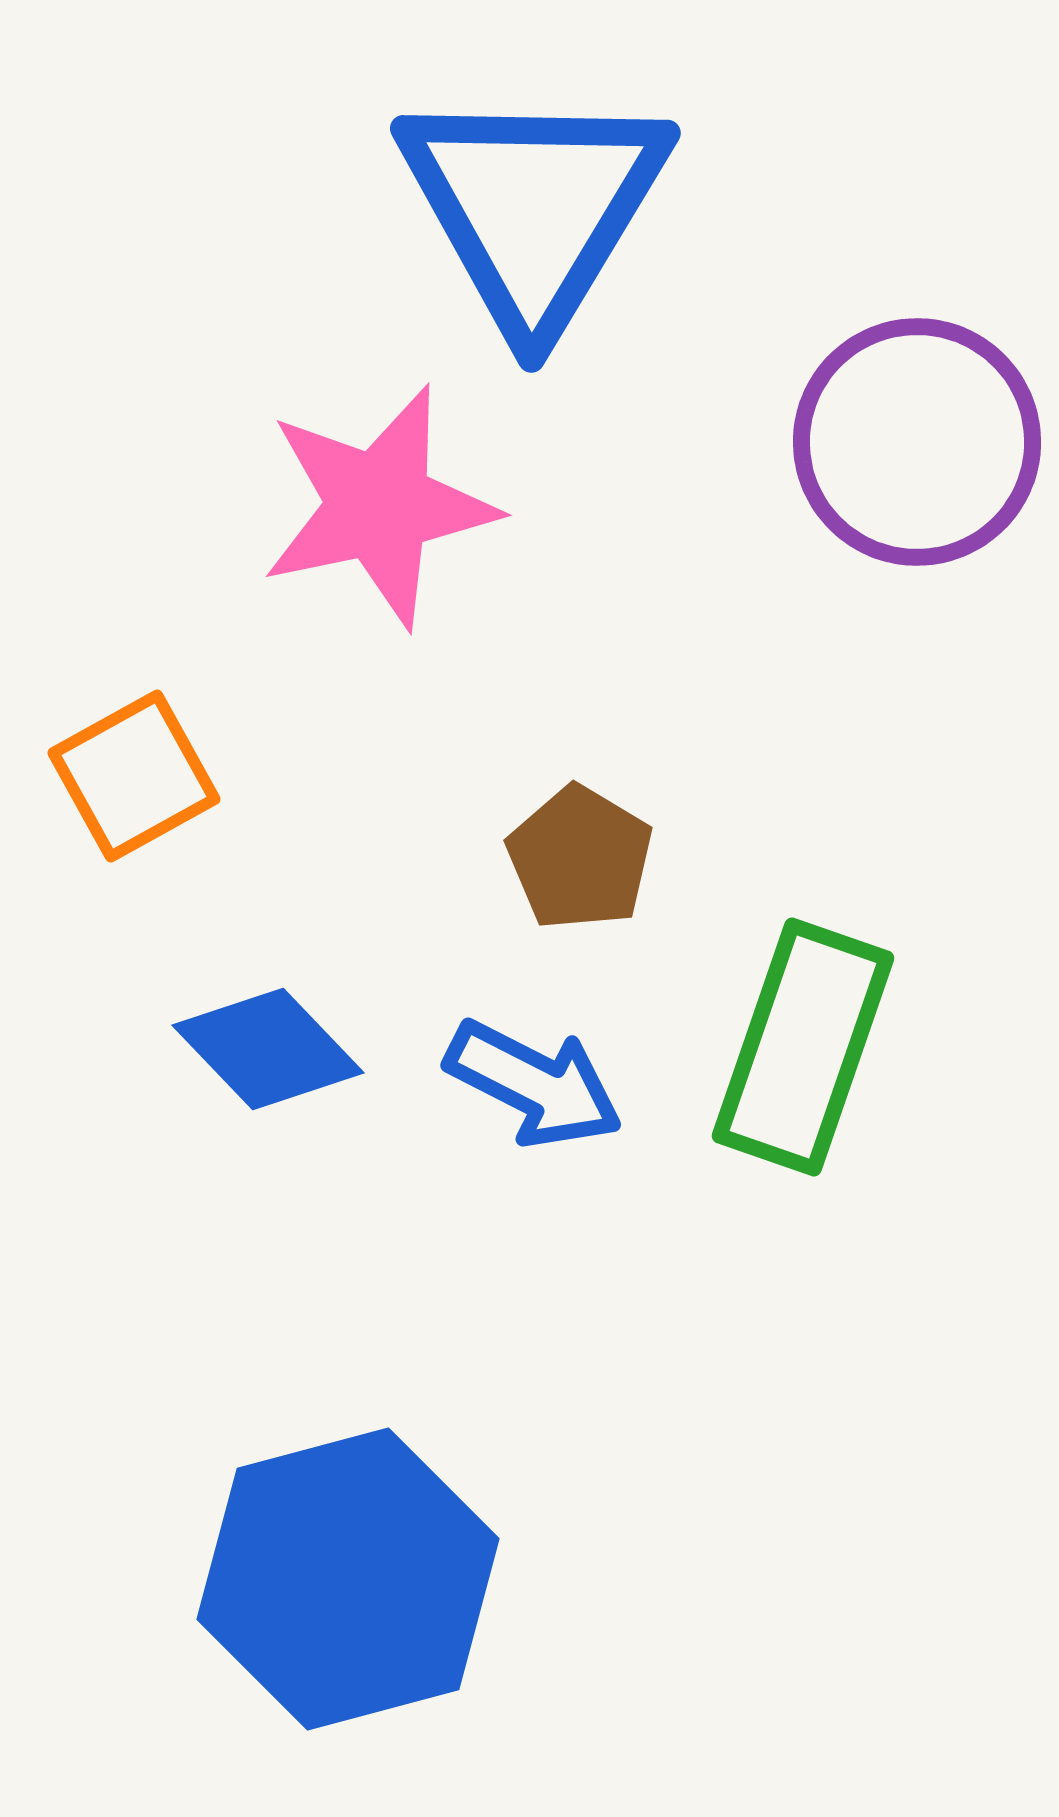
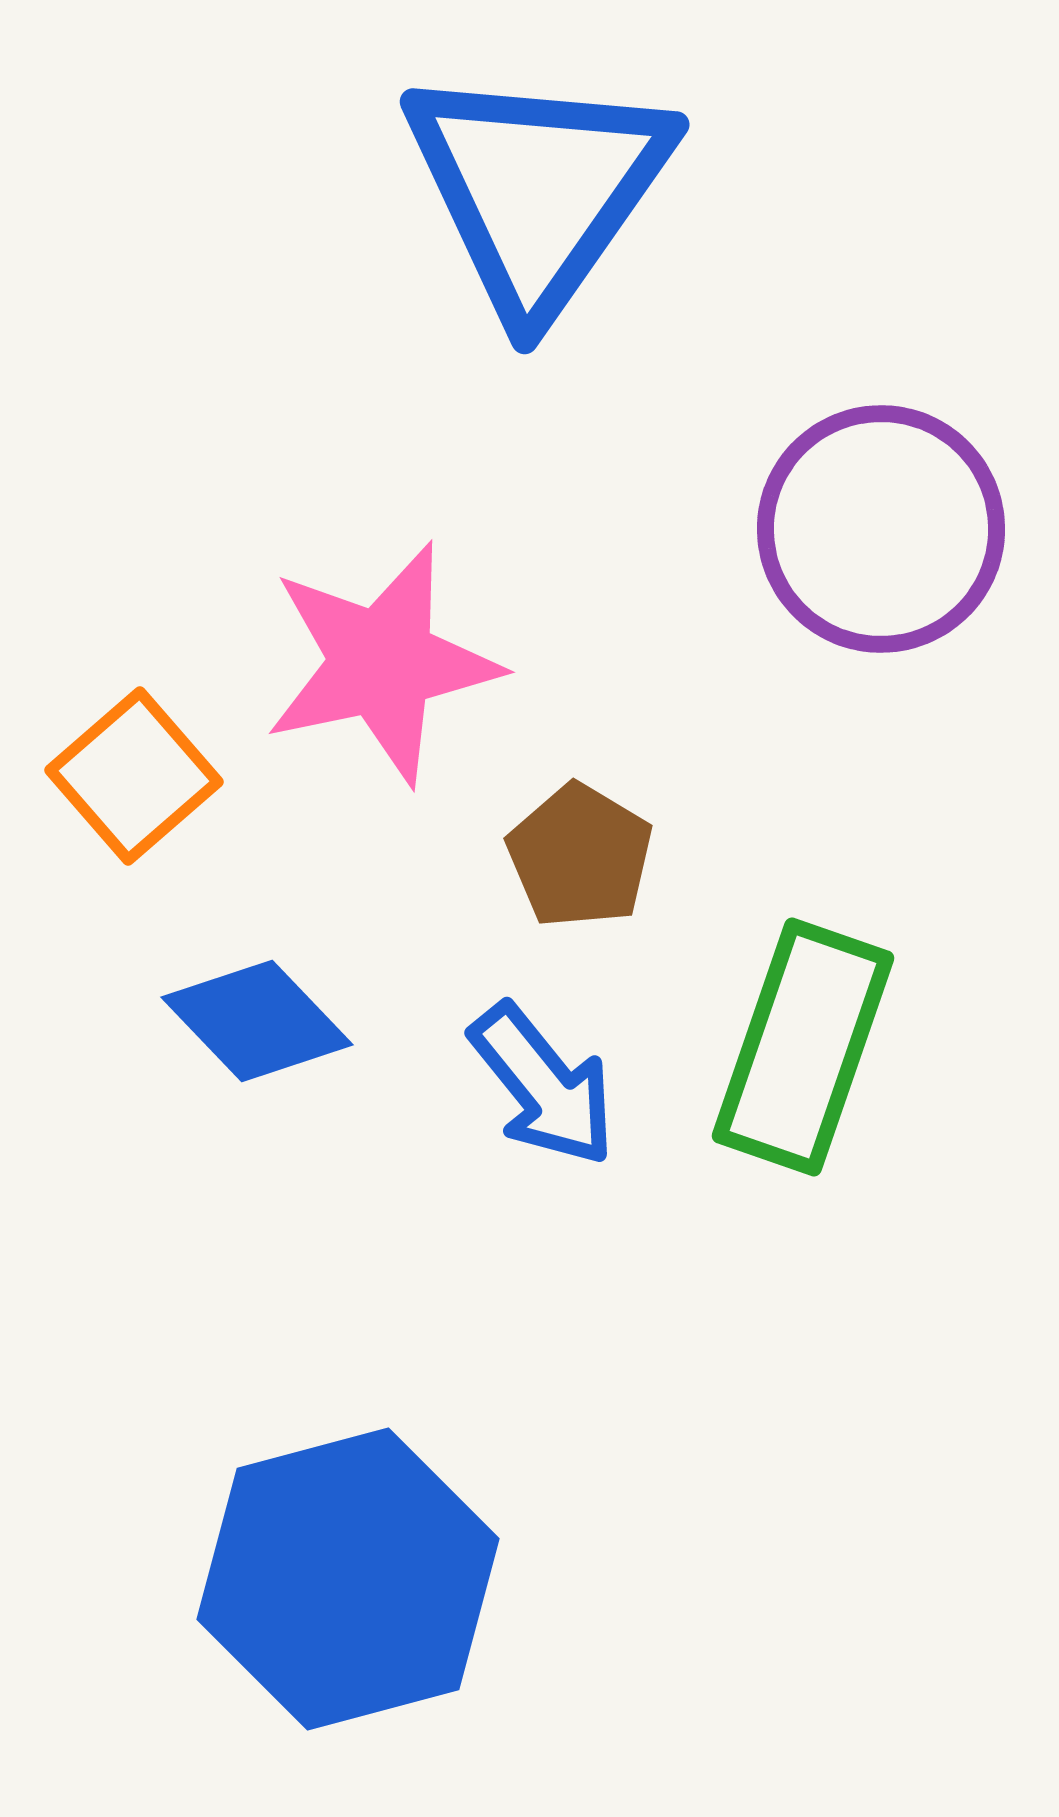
blue triangle: moved 4 px right, 18 px up; rotated 4 degrees clockwise
purple circle: moved 36 px left, 87 px down
pink star: moved 3 px right, 157 px down
orange square: rotated 12 degrees counterclockwise
brown pentagon: moved 2 px up
blue diamond: moved 11 px left, 28 px up
blue arrow: moved 9 px right, 1 px down; rotated 24 degrees clockwise
